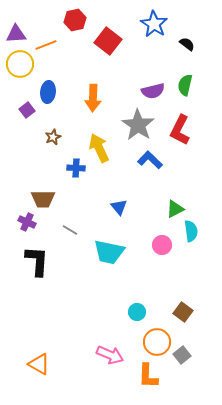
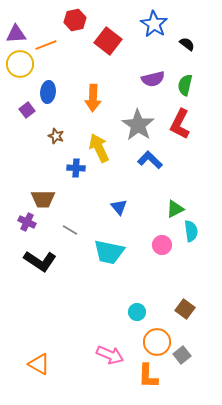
purple semicircle: moved 12 px up
red L-shape: moved 6 px up
brown star: moved 3 px right, 1 px up; rotated 28 degrees counterclockwise
black L-shape: moved 3 px right; rotated 120 degrees clockwise
brown square: moved 2 px right, 3 px up
